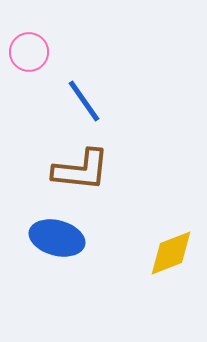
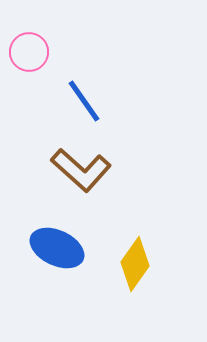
brown L-shape: rotated 36 degrees clockwise
blue ellipse: moved 10 px down; rotated 10 degrees clockwise
yellow diamond: moved 36 px left, 11 px down; rotated 34 degrees counterclockwise
